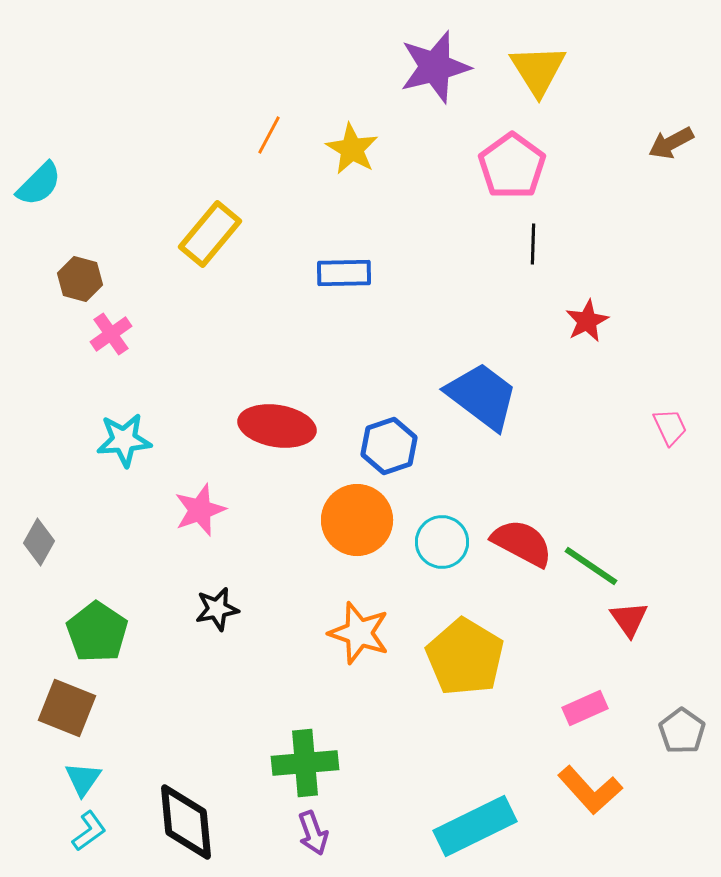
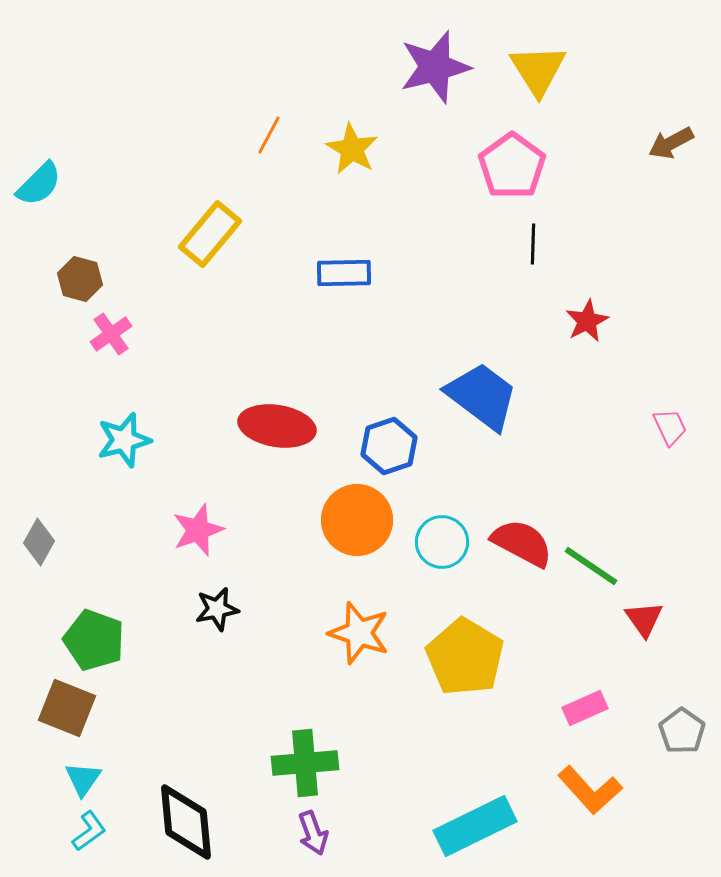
cyan star: rotated 10 degrees counterclockwise
pink star: moved 2 px left, 20 px down
red triangle: moved 15 px right
green pentagon: moved 3 px left, 8 px down; rotated 14 degrees counterclockwise
